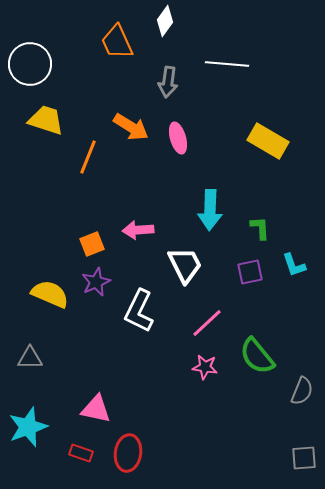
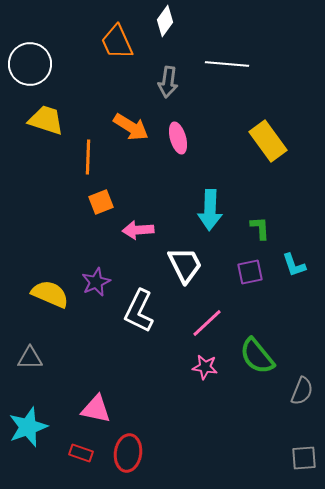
yellow rectangle: rotated 24 degrees clockwise
orange line: rotated 20 degrees counterclockwise
orange square: moved 9 px right, 42 px up
